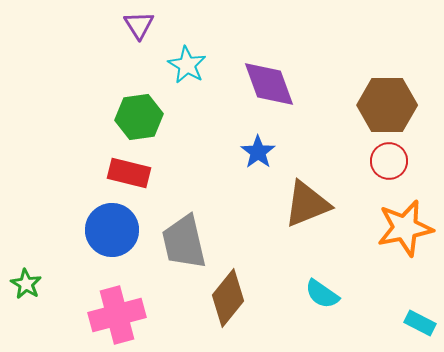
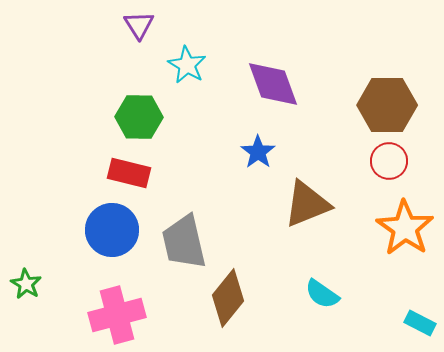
purple diamond: moved 4 px right
green hexagon: rotated 9 degrees clockwise
orange star: rotated 26 degrees counterclockwise
